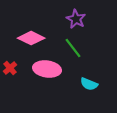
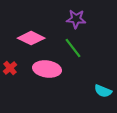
purple star: rotated 24 degrees counterclockwise
cyan semicircle: moved 14 px right, 7 px down
